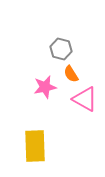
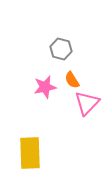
orange semicircle: moved 1 px right, 6 px down
pink triangle: moved 2 px right, 4 px down; rotated 44 degrees clockwise
yellow rectangle: moved 5 px left, 7 px down
